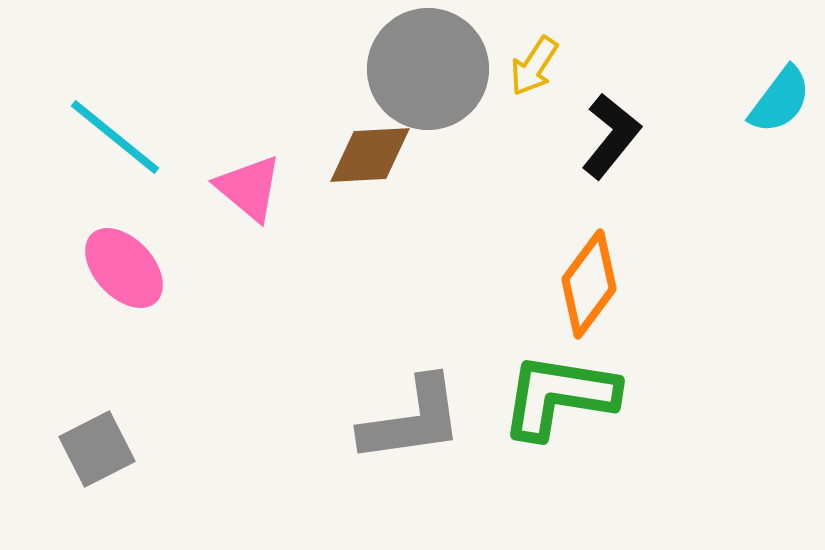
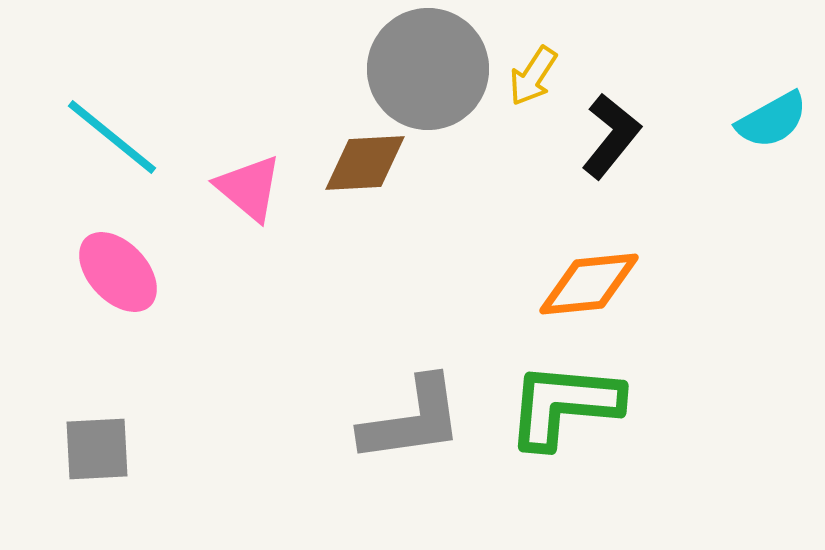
yellow arrow: moved 1 px left, 10 px down
cyan semicircle: moved 8 px left, 20 px down; rotated 24 degrees clockwise
cyan line: moved 3 px left
brown diamond: moved 5 px left, 8 px down
pink ellipse: moved 6 px left, 4 px down
orange diamond: rotated 48 degrees clockwise
green L-shape: moved 5 px right, 9 px down; rotated 4 degrees counterclockwise
gray square: rotated 24 degrees clockwise
